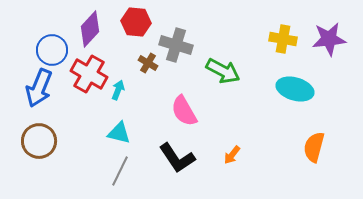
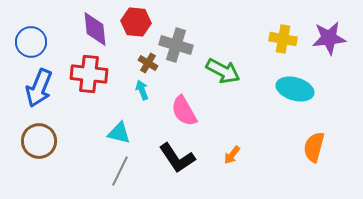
purple diamond: moved 5 px right; rotated 48 degrees counterclockwise
purple star: moved 1 px up
blue circle: moved 21 px left, 8 px up
red cross: rotated 24 degrees counterclockwise
cyan arrow: moved 24 px right; rotated 42 degrees counterclockwise
